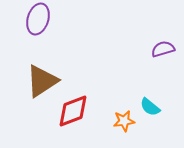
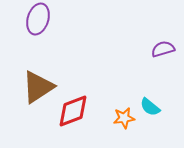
brown triangle: moved 4 px left, 6 px down
orange star: moved 3 px up
